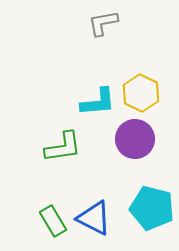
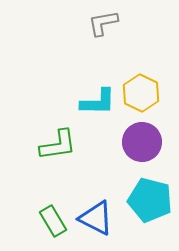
cyan L-shape: rotated 6 degrees clockwise
purple circle: moved 7 px right, 3 px down
green L-shape: moved 5 px left, 2 px up
cyan pentagon: moved 2 px left, 8 px up
blue triangle: moved 2 px right
